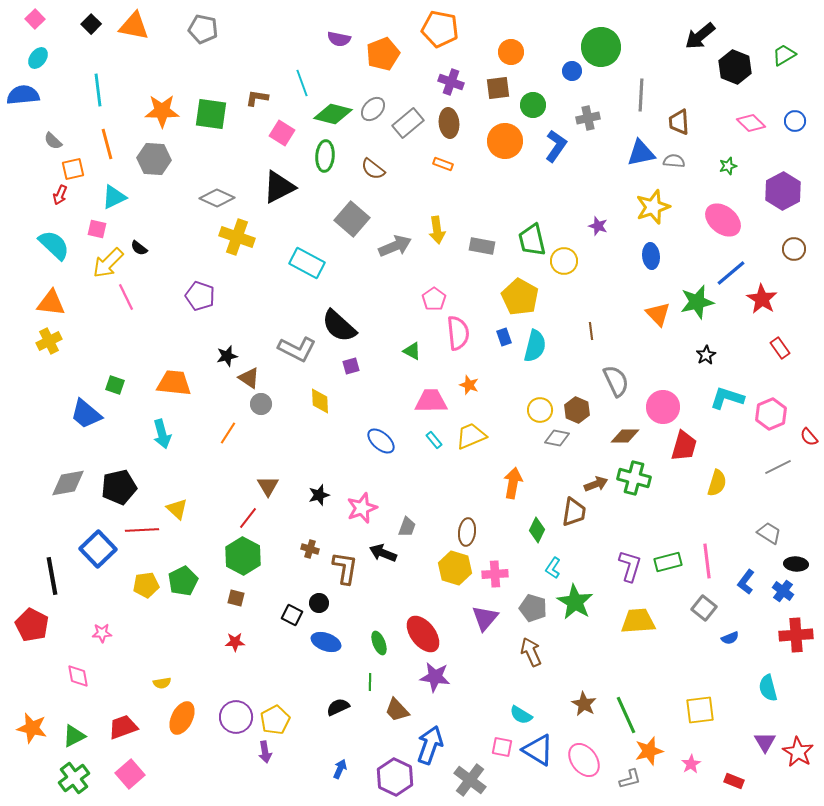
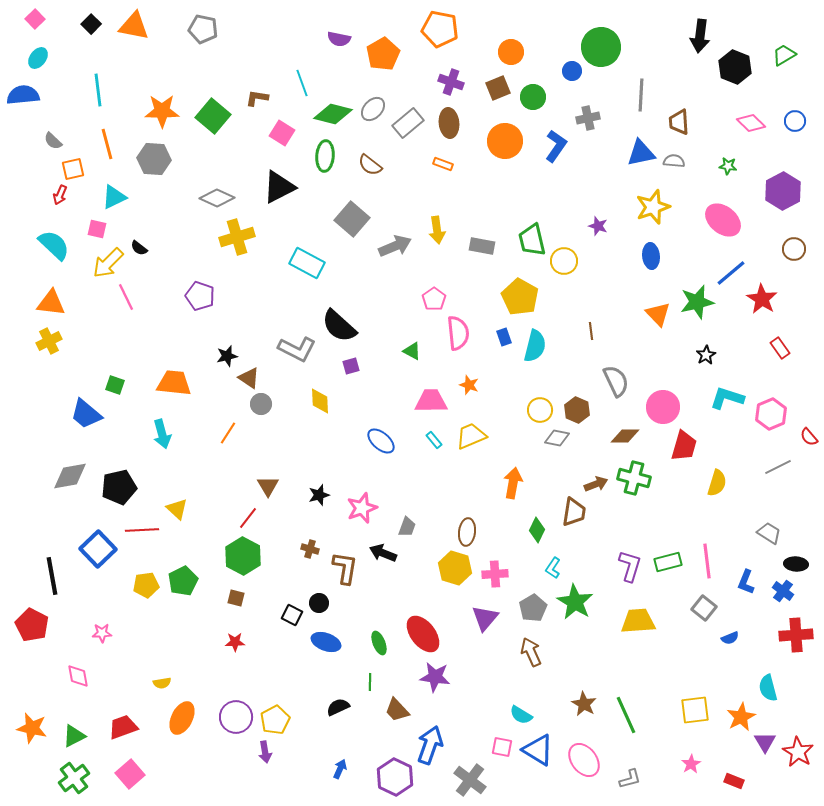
black arrow at (700, 36): rotated 44 degrees counterclockwise
orange pentagon at (383, 54): rotated 8 degrees counterclockwise
brown square at (498, 88): rotated 15 degrees counterclockwise
green circle at (533, 105): moved 8 px up
green square at (211, 114): moved 2 px right, 2 px down; rotated 32 degrees clockwise
green star at (728, 166): rotated 24 degrees clockwise
brown semicircle at (373, 169): moved 3 px left, 4 px up
yellow cross at (237, 237): rotated 36 degrees counterclockwise
gray diamond at (68, 483): moved 2 px right, 7 px up
blue L-shape at (746, 582): rotated 15 degrees counterclockwise
gray pentagon at (533, 608): rotated 24 degrees clockwise
yellow square at (700, 710): moved 5 px left
orange star at (649, 751): moved 92 px right, 34 px up; rotated 12 degrees counterclockwise
